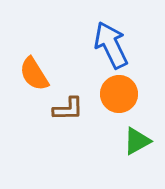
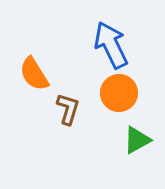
orange circle: moved 1 px up
brown L-shape: rotated 72 degrees counterclockwise
green triangle: moved 1 px up
